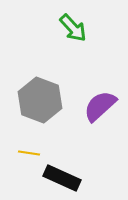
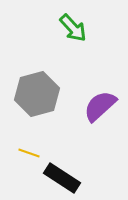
gray hexagon: moved 3 px left, 6 px up; rotated 24 degrees clockwise
yellow line: rotated 10 degrees clockwise
black rectangle: rotated 9 degrees clockwise
